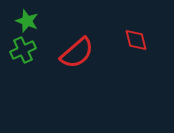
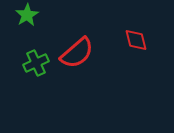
green star: moved 6 px up; rotated 20 degrees clockwise
green cross: moved 13 px right, 13 px down
